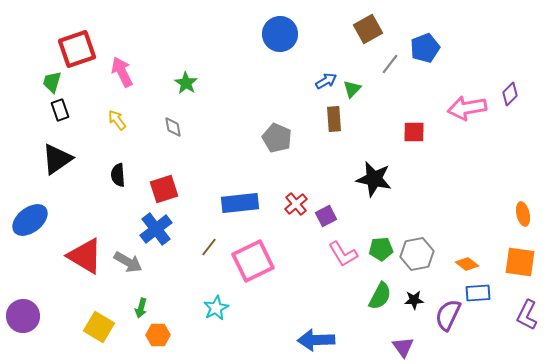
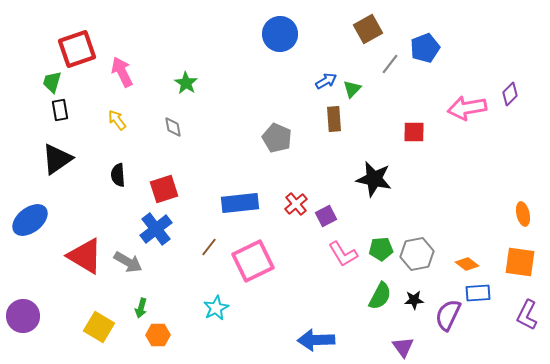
black rectangle at (60, 110): rotated 10 degrees clockwise
